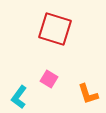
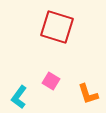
red square: moved 2 px right, 2 px up
pink square: moved 2 px right, 2 px down
